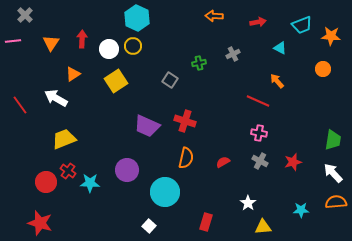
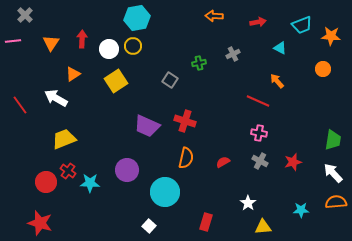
cyan hexagon at (137, 18): rotated 25 degrees clockwise
